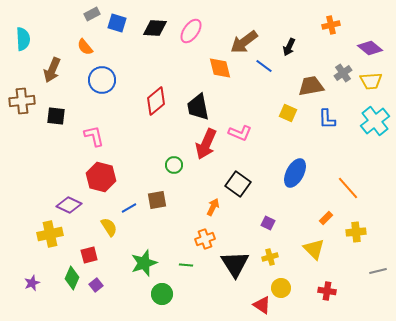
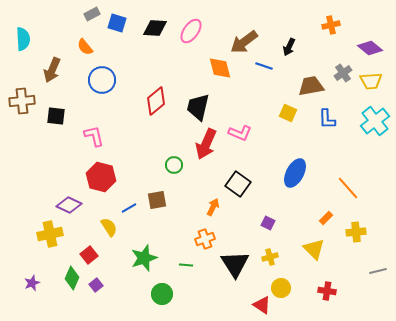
blue line at (264, 66): rotated 18 degrees counterclockwise
black trapezoid at (198, 107): rotated 24 degrees clockwise
red square at (89, 255): rotated 24 degrees counterclockwise
green star at (144, 263): moved 5 px up
